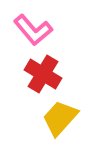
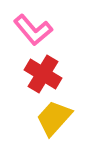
yellow trapezoid: moved 6 px left
